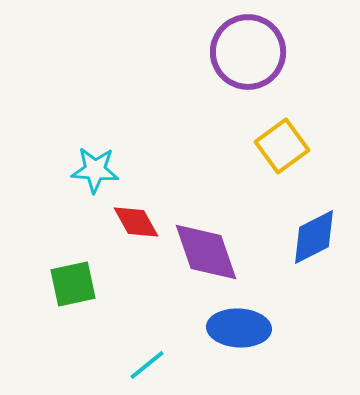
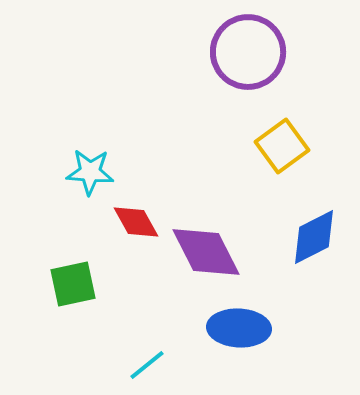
cyan star: moved 5 px left, 2 px down
purple diamond: rotated 8 degrees counterclockwise
